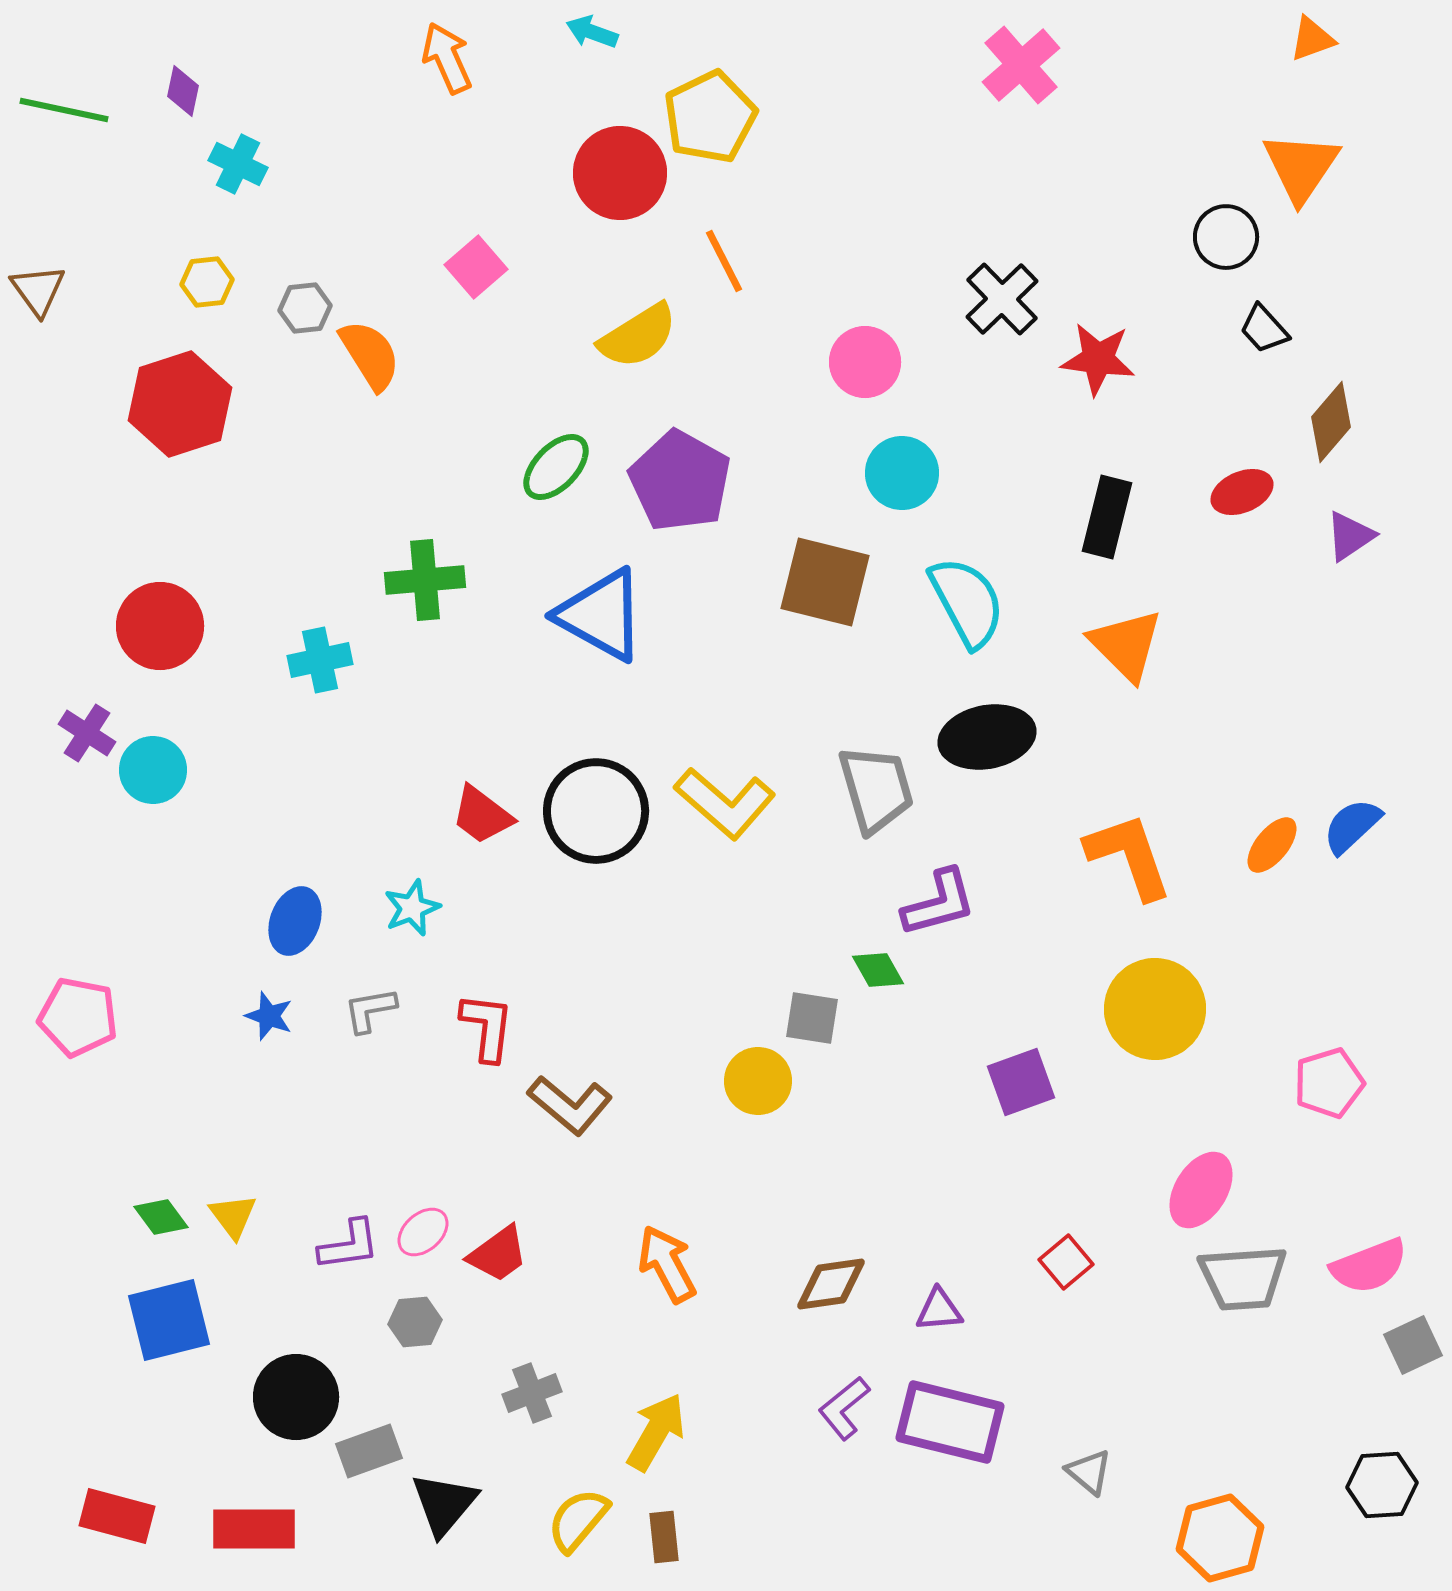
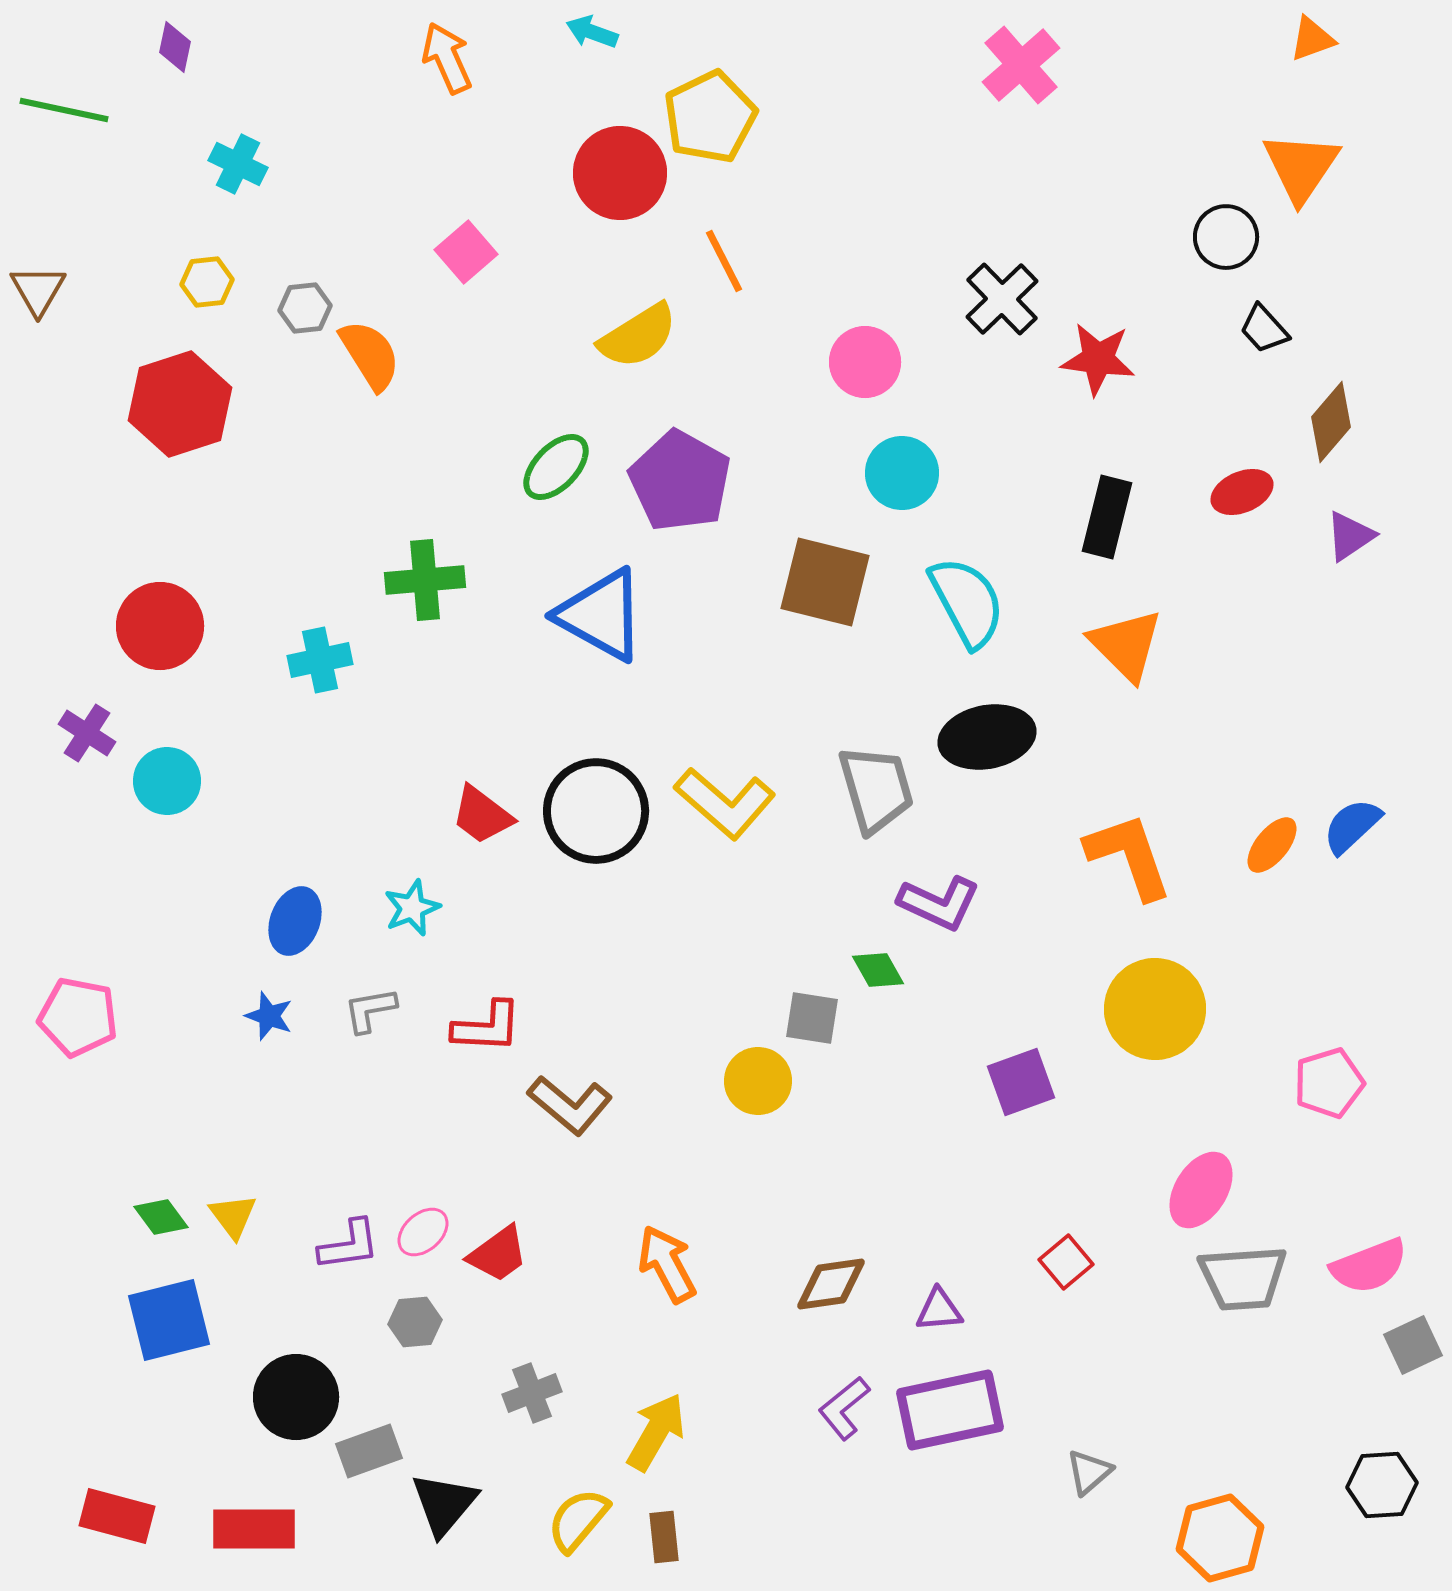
purple diamond at (183, 91): moved 8 px left, 44 px up
pink square at (476, 267): moved 10 px left, 15 px up
brown triangle at (38, 290): rotated 6 degrees clockwise
cyan circle at (153, 770): moved 14 px right, 11 px down
purple L-shape at (939, 903): rotated 40 degrees clockwise
red L-shape at (487, 1027): rotated 86 degrees clockwise
purple rectangle at (950, 1422): moved 12 px up; rotated 26 degrees counterclockwise
gray triangle at (1089, 1472): rotated 39 degrees clockwise
